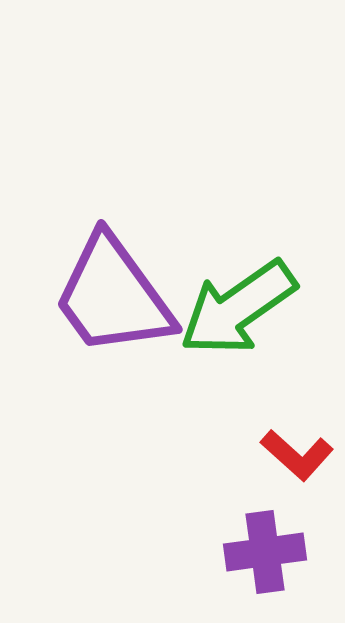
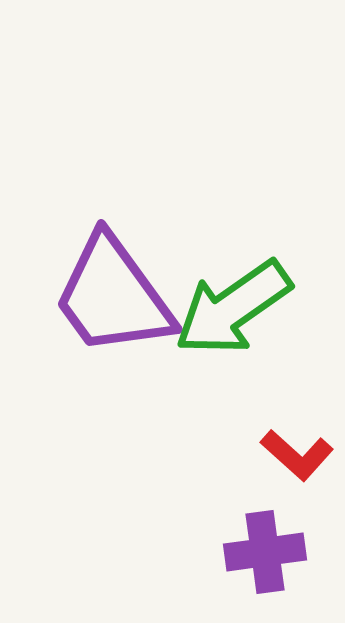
green arrow: moved 5 px left
